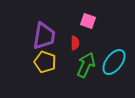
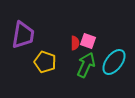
pink square: moved 20 px down
purple trapezoid: moved 21 px left, 1 px up
